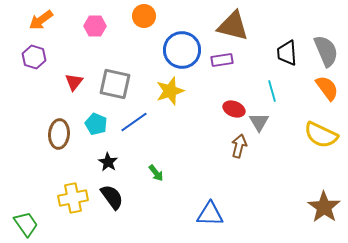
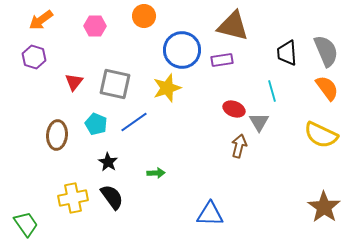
yellow star: moved 3 px left, 3 px up
brown ellipse: moved 2 px left, 1 px down
green arrow: rotated 54 degrees counterclockwise
